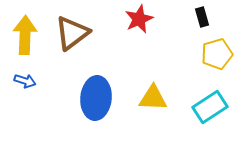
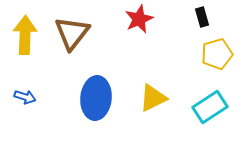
brown triangle: rotated 15 degrees counterclockwise
blue arrow: moved 16 px down
yellow triangle: rotated 28 degrees counterclockwise
